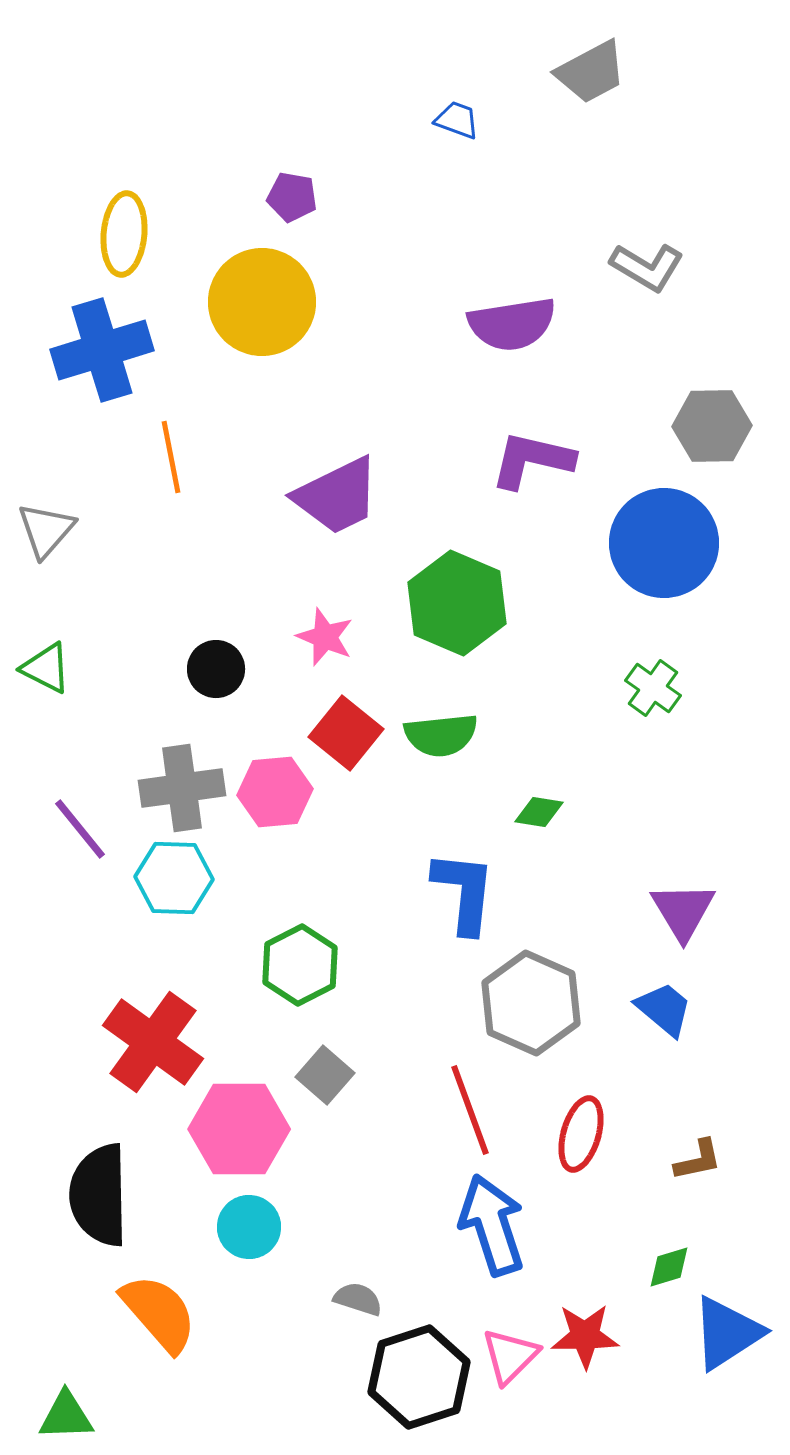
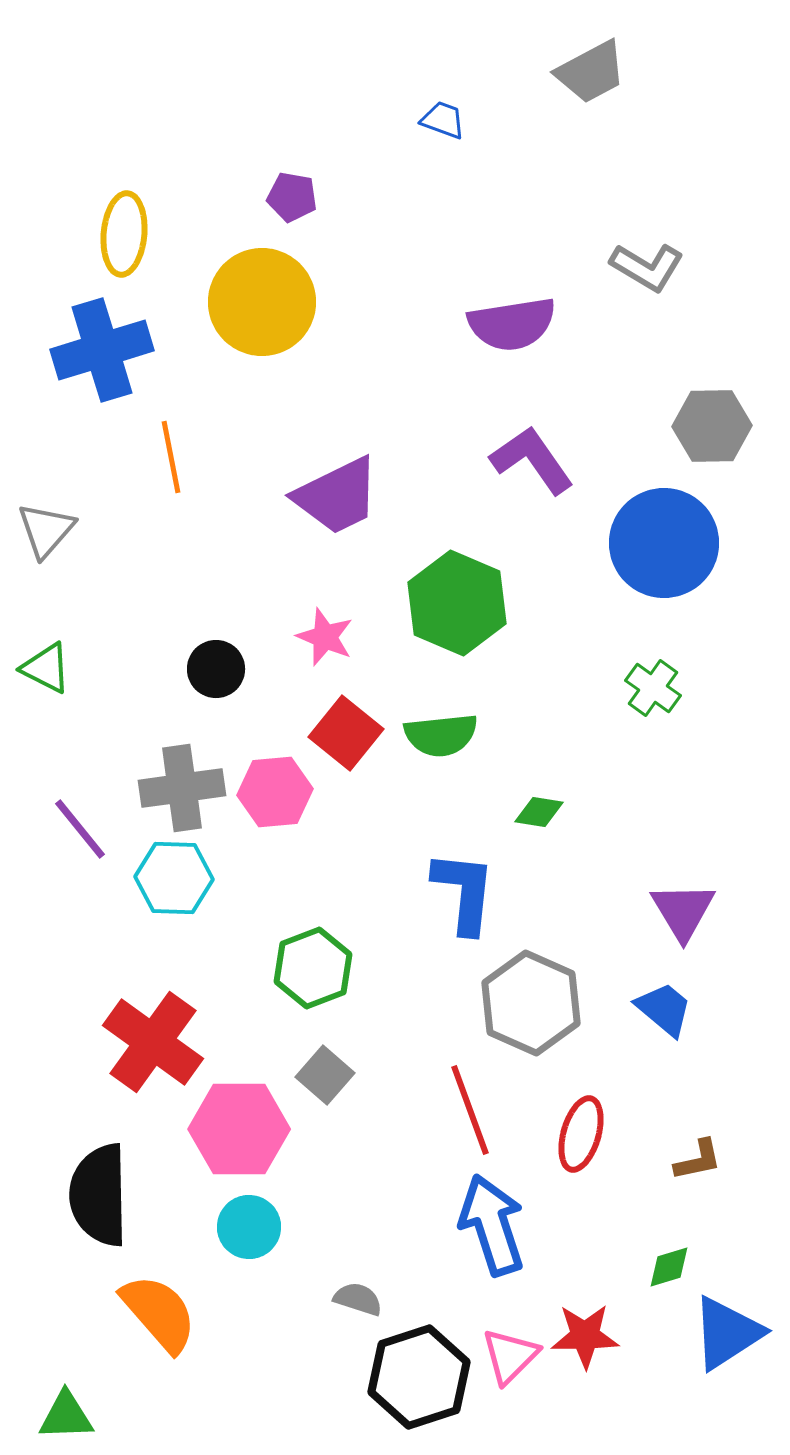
blue trapezoid at (457, 120): moved 14 px left
purple L-shape at (532, 460): rotated 42 degrees clockwise
green hexagon at (300, 965): moved 13 px right, 3 px down; rotated 6 degrees clockwise
